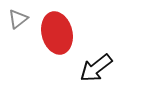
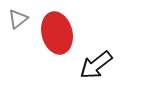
black arrow: moved 3 px up
